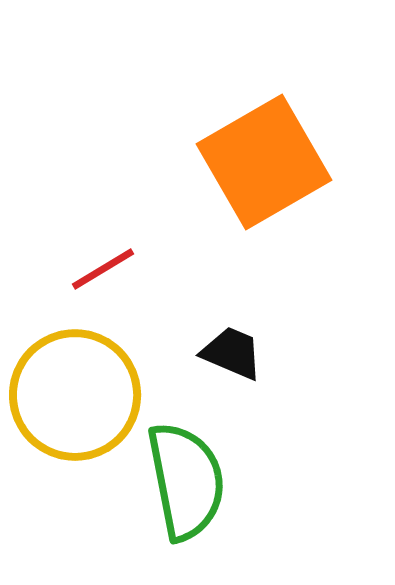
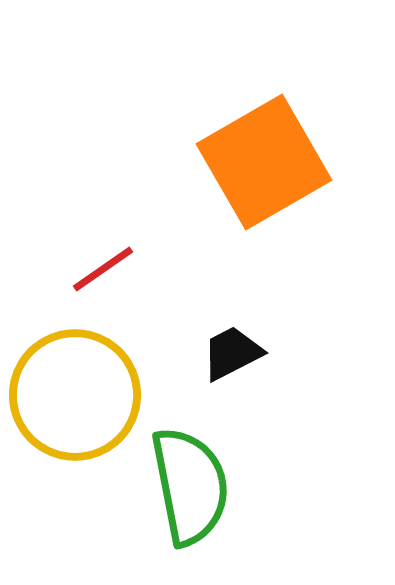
red line: rotated 4 degrees counterclockwise
black trapezoid: rotated 50 degrees counterclockwise
green semicircle: moved 4 px right, 5 px down
